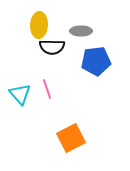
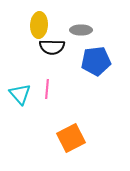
gray ellipse: moved 1 px up
pink line: rotated 24 degrees clockwise
